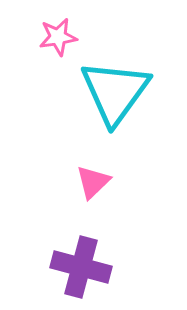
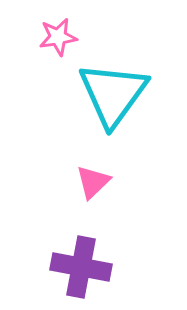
cyan triangle: moved 2 px left, 2 px down
purple cross: rotated 4 degrees counterclockwise
